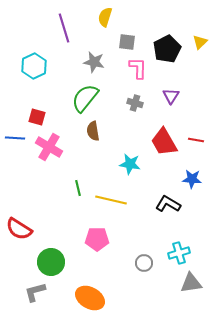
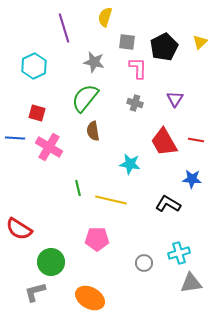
black pentagon: moved 3 px left, 2 px up
purple triangle: moved 4 px right, 3 px down
red square: moved 4 px up
